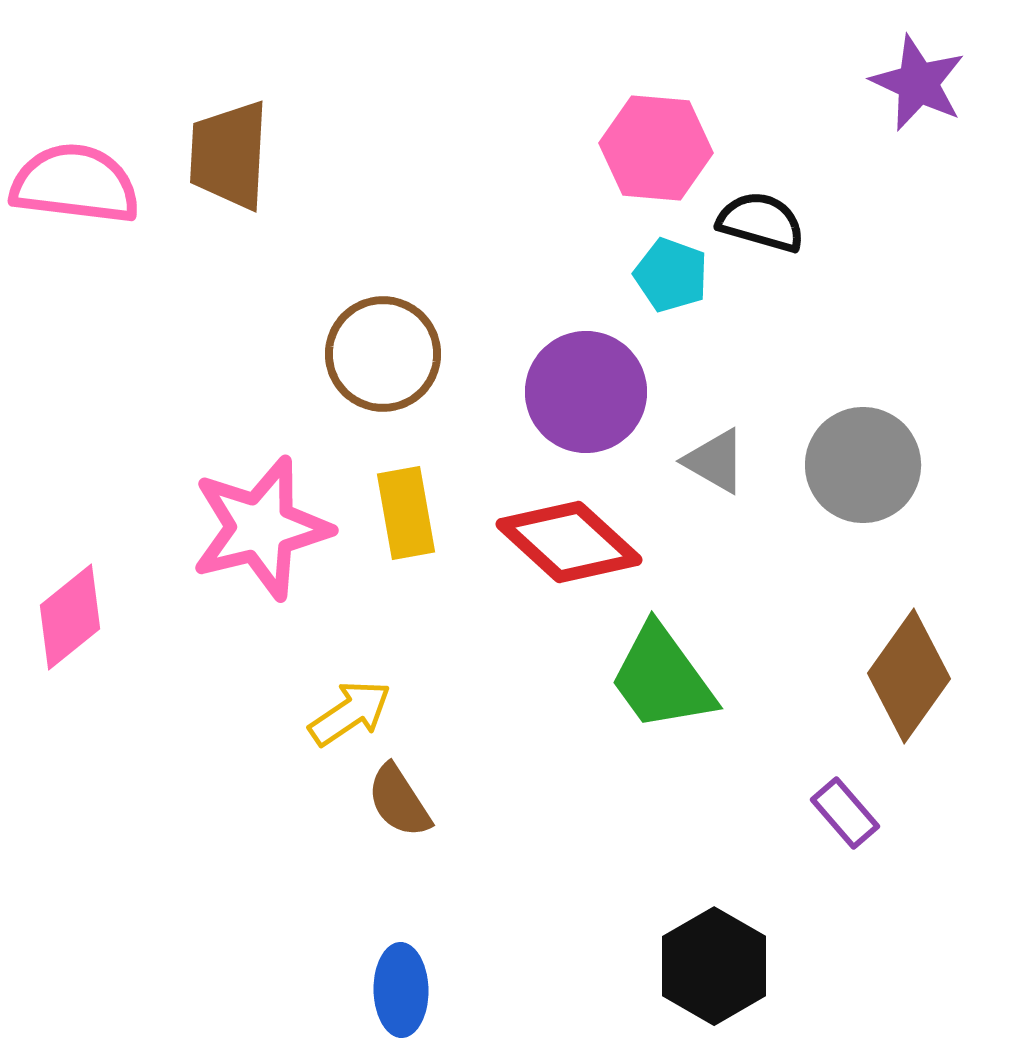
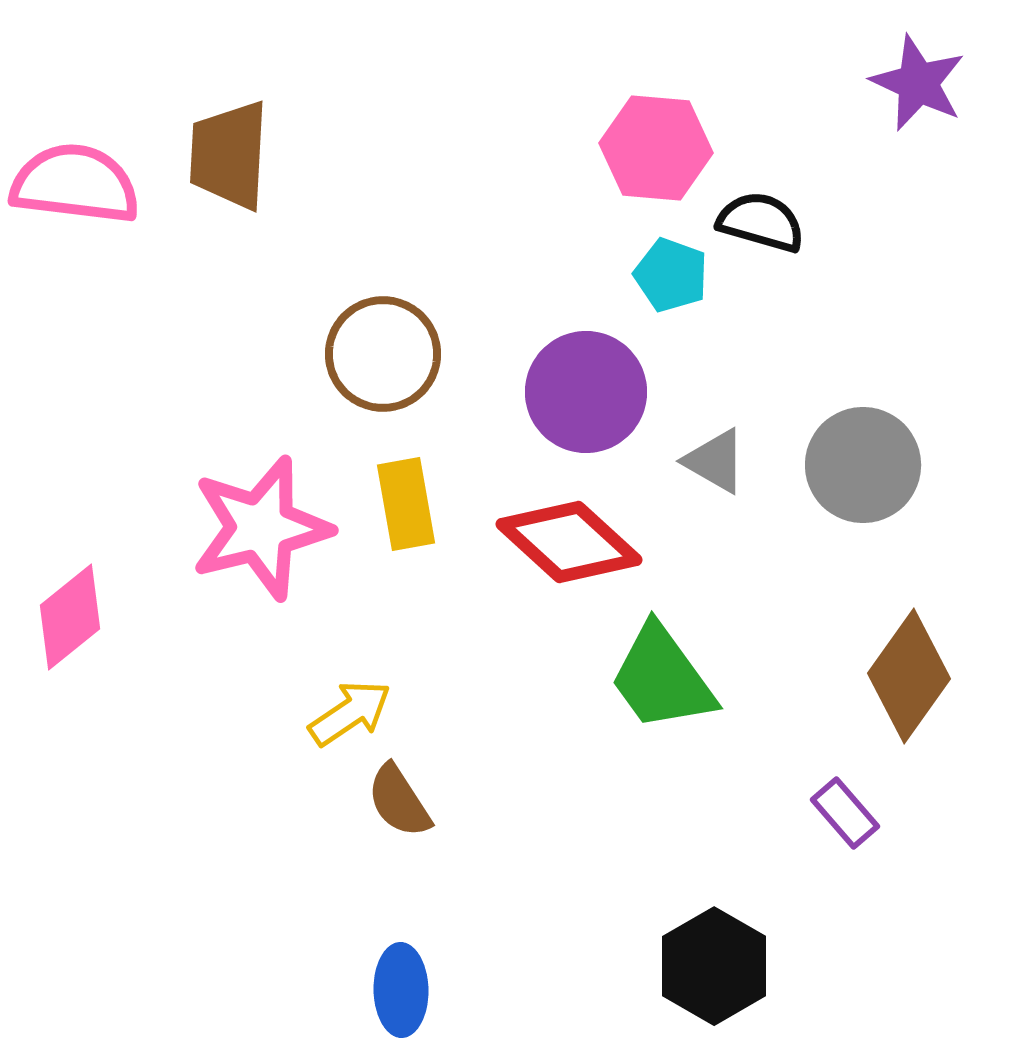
yellow rectangle: moved 9 px up
